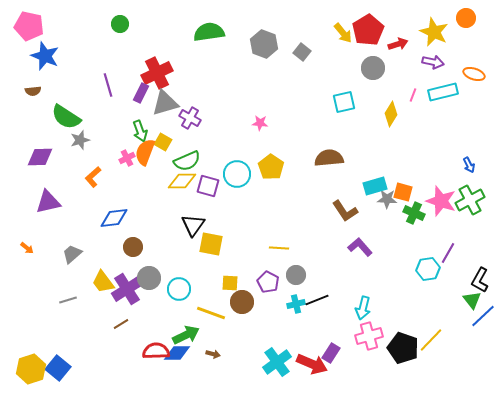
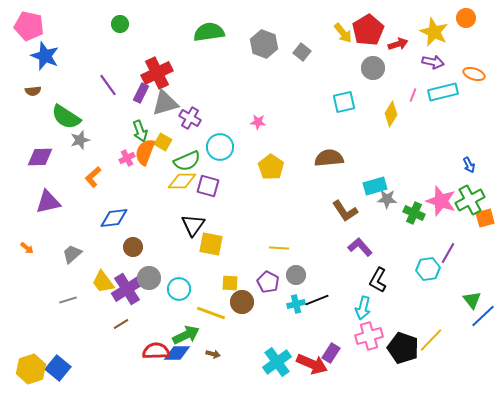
purple line at (108, 85): rotated 20 degrees counterclockwise
pink star at (260, 123): moved 2 px left, 1 px up
cyan circle at (237, 174): moved 17 px left, 27 px up
orange square at (403, 192): moved 82 px right, 26 px down; rotated 30 degrees counterclockwise
black L-shape at (480, 280): moved 102 px left
